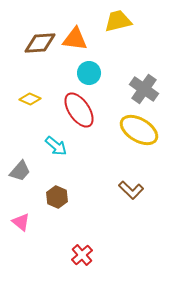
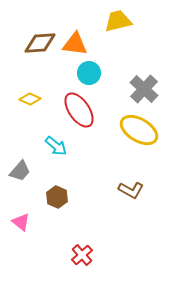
orange triangle: moved 5 px down
gray cross: rotated 8 degrees clockwise
brown L-shape: rotated 15 degrees counterclockwise
